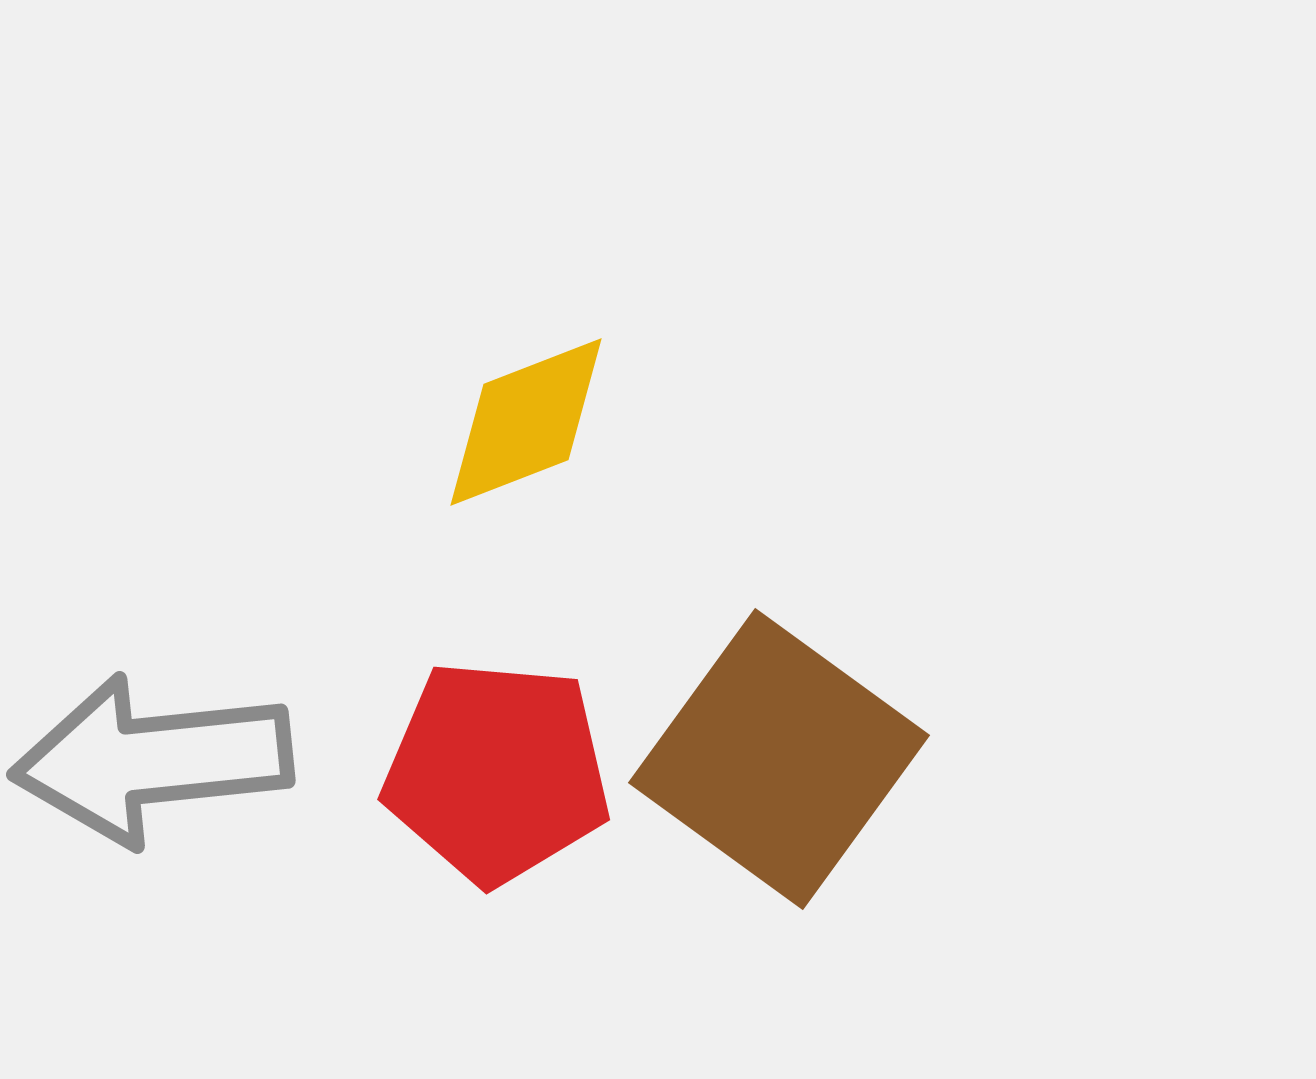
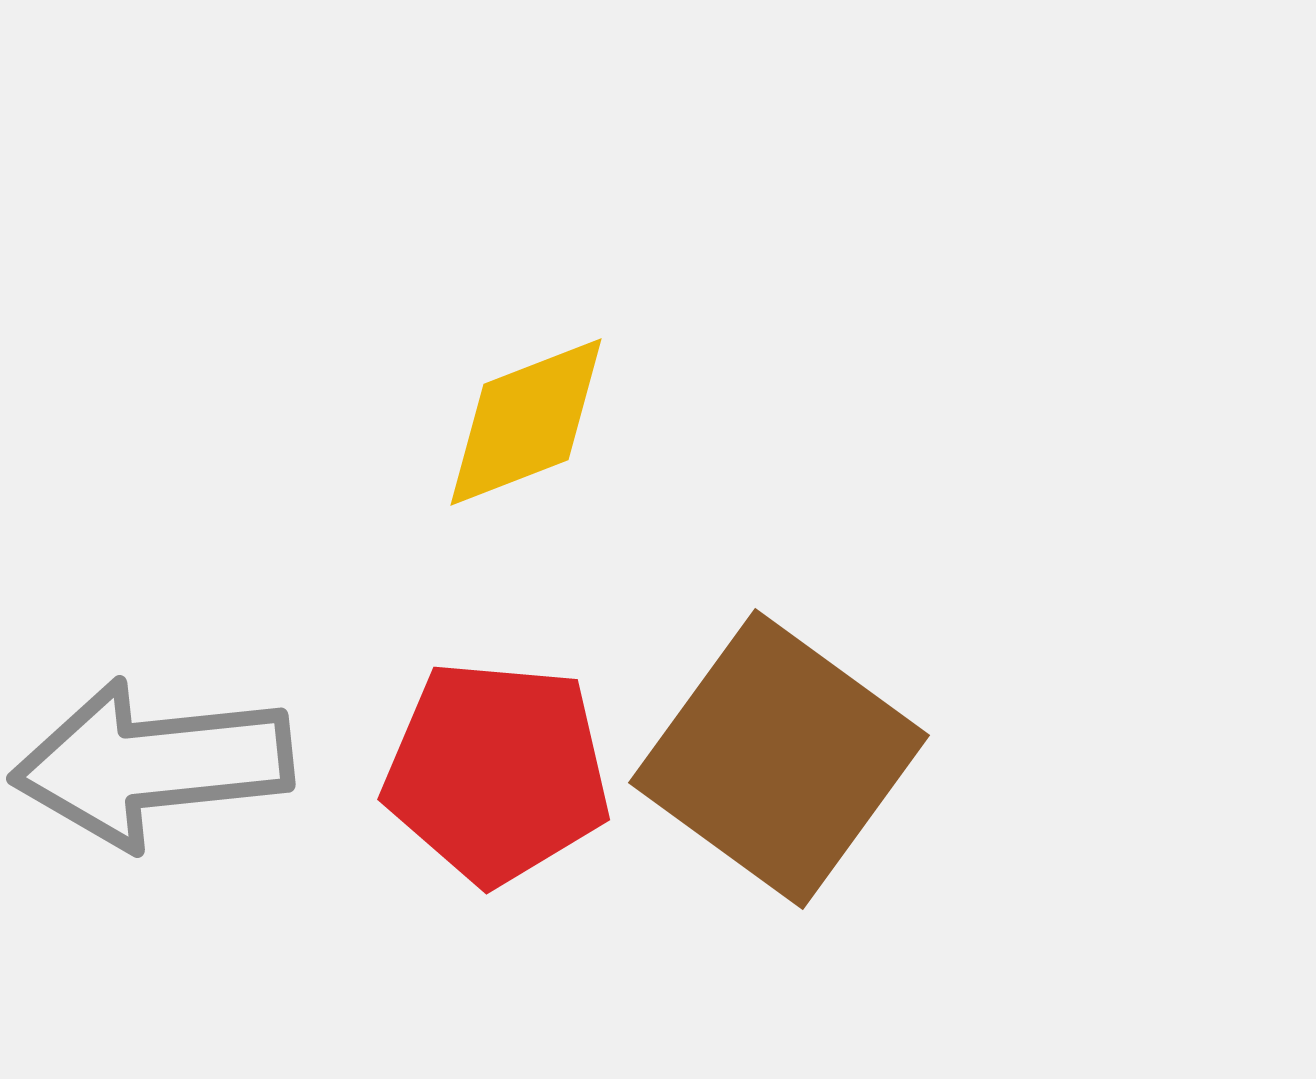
gray arrow: moved 4 px down
